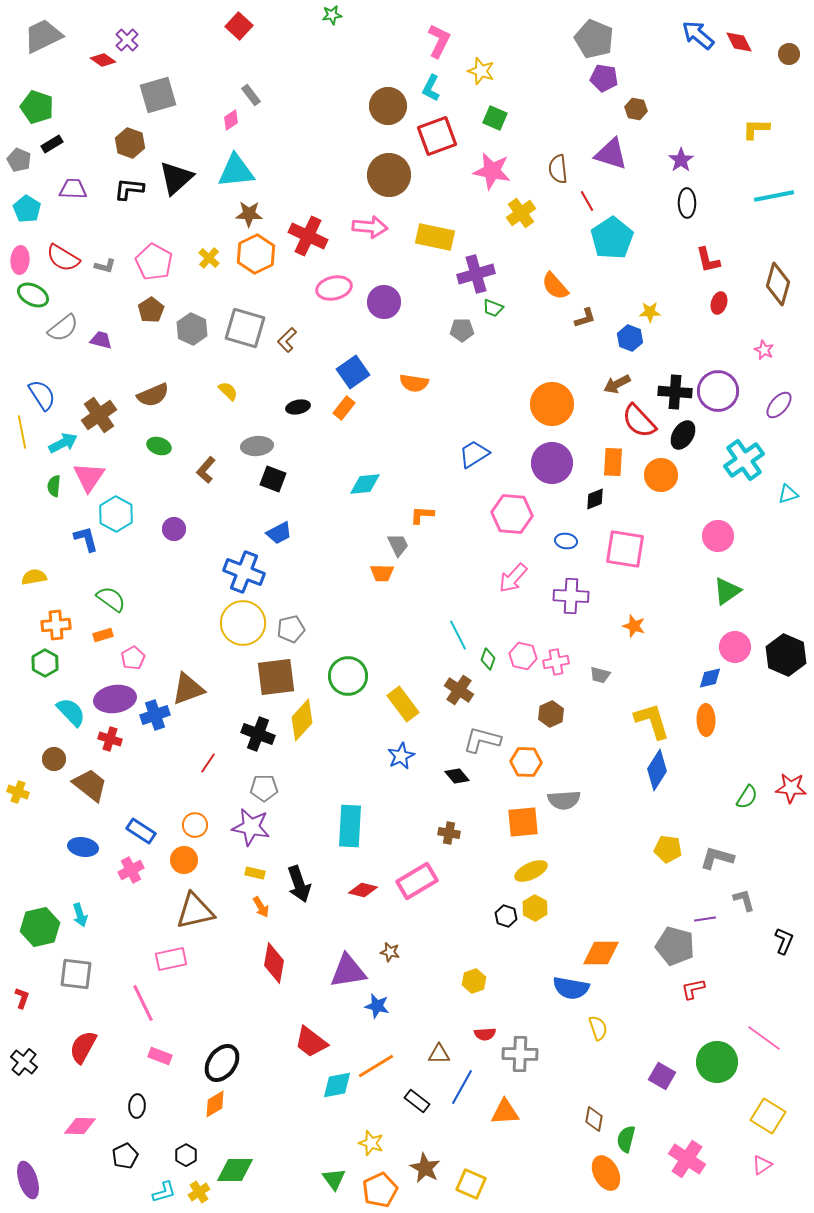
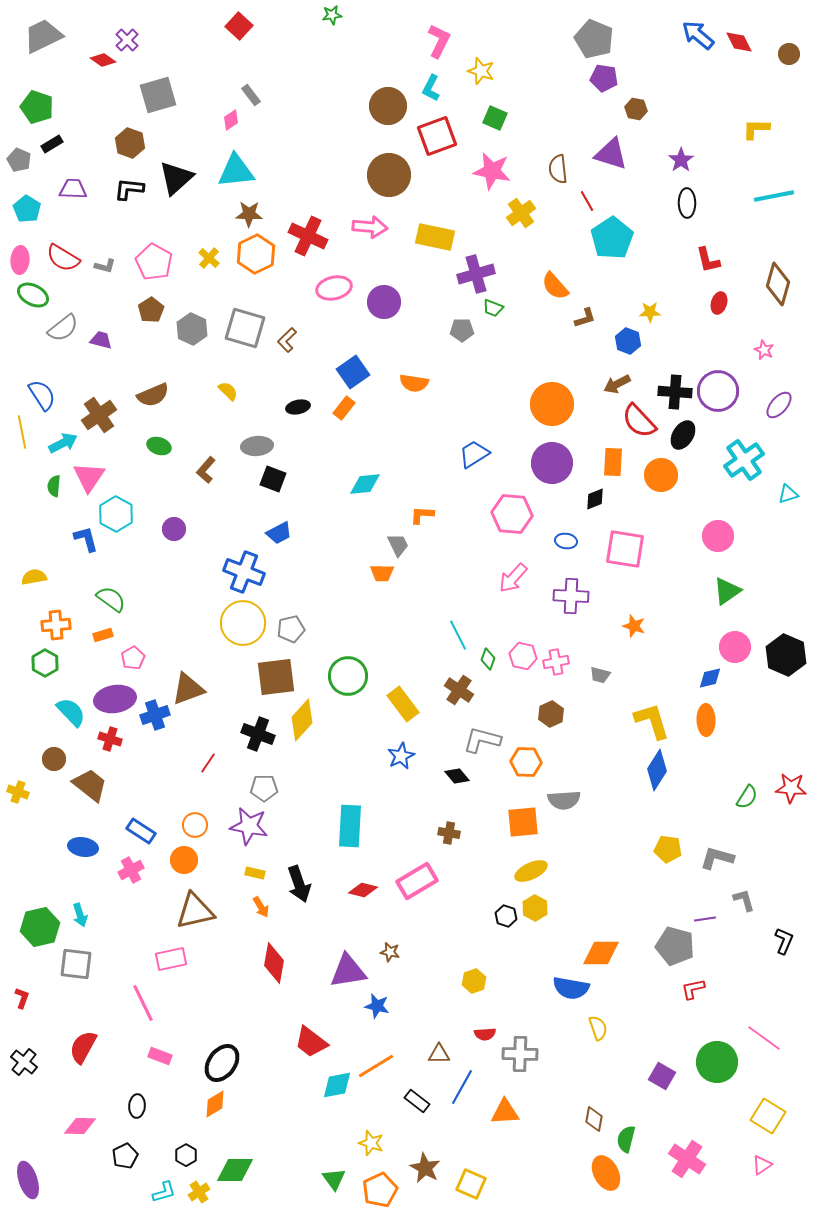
blue hexagon at (630, 338): moved 2 px left, 3 px down
purple star at (251, 827): moved 2 px left, 1 px up
gray square at (76, 974): moved 10 px up
